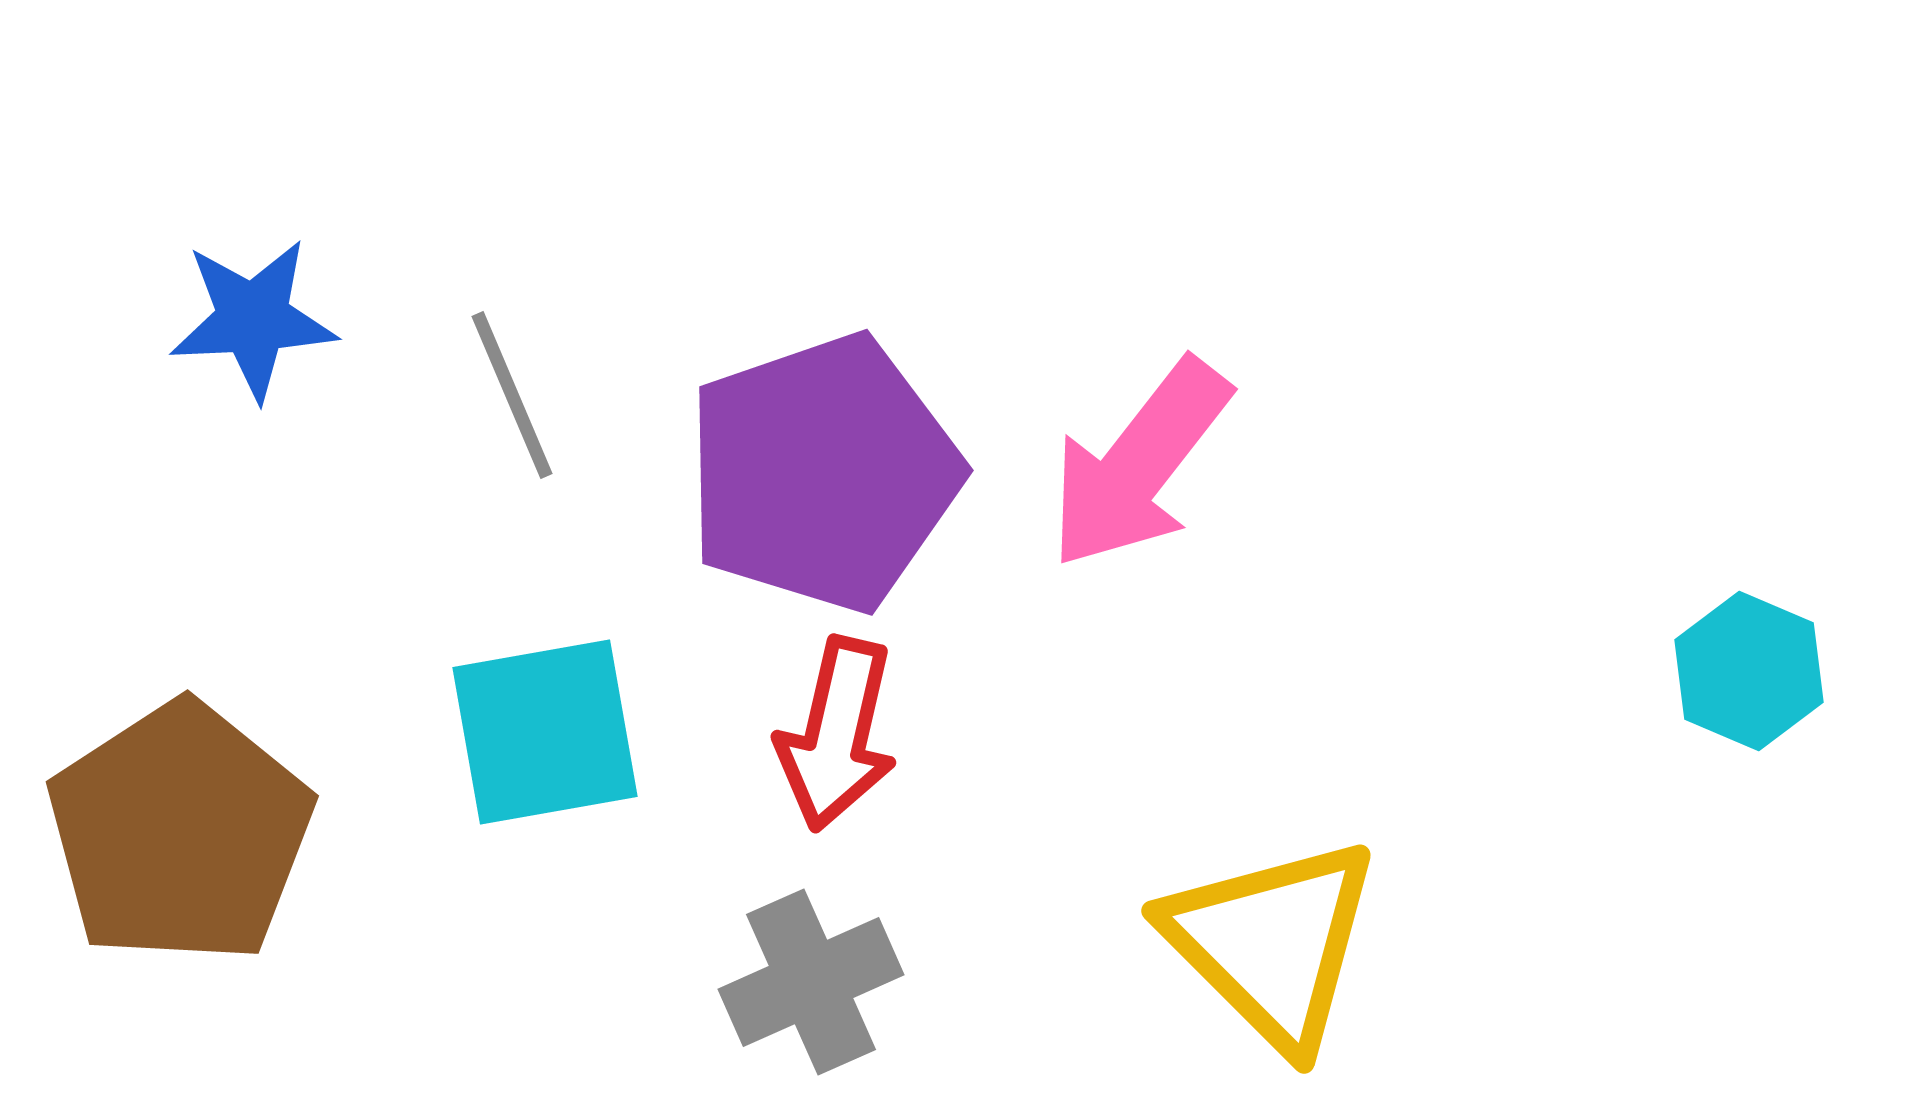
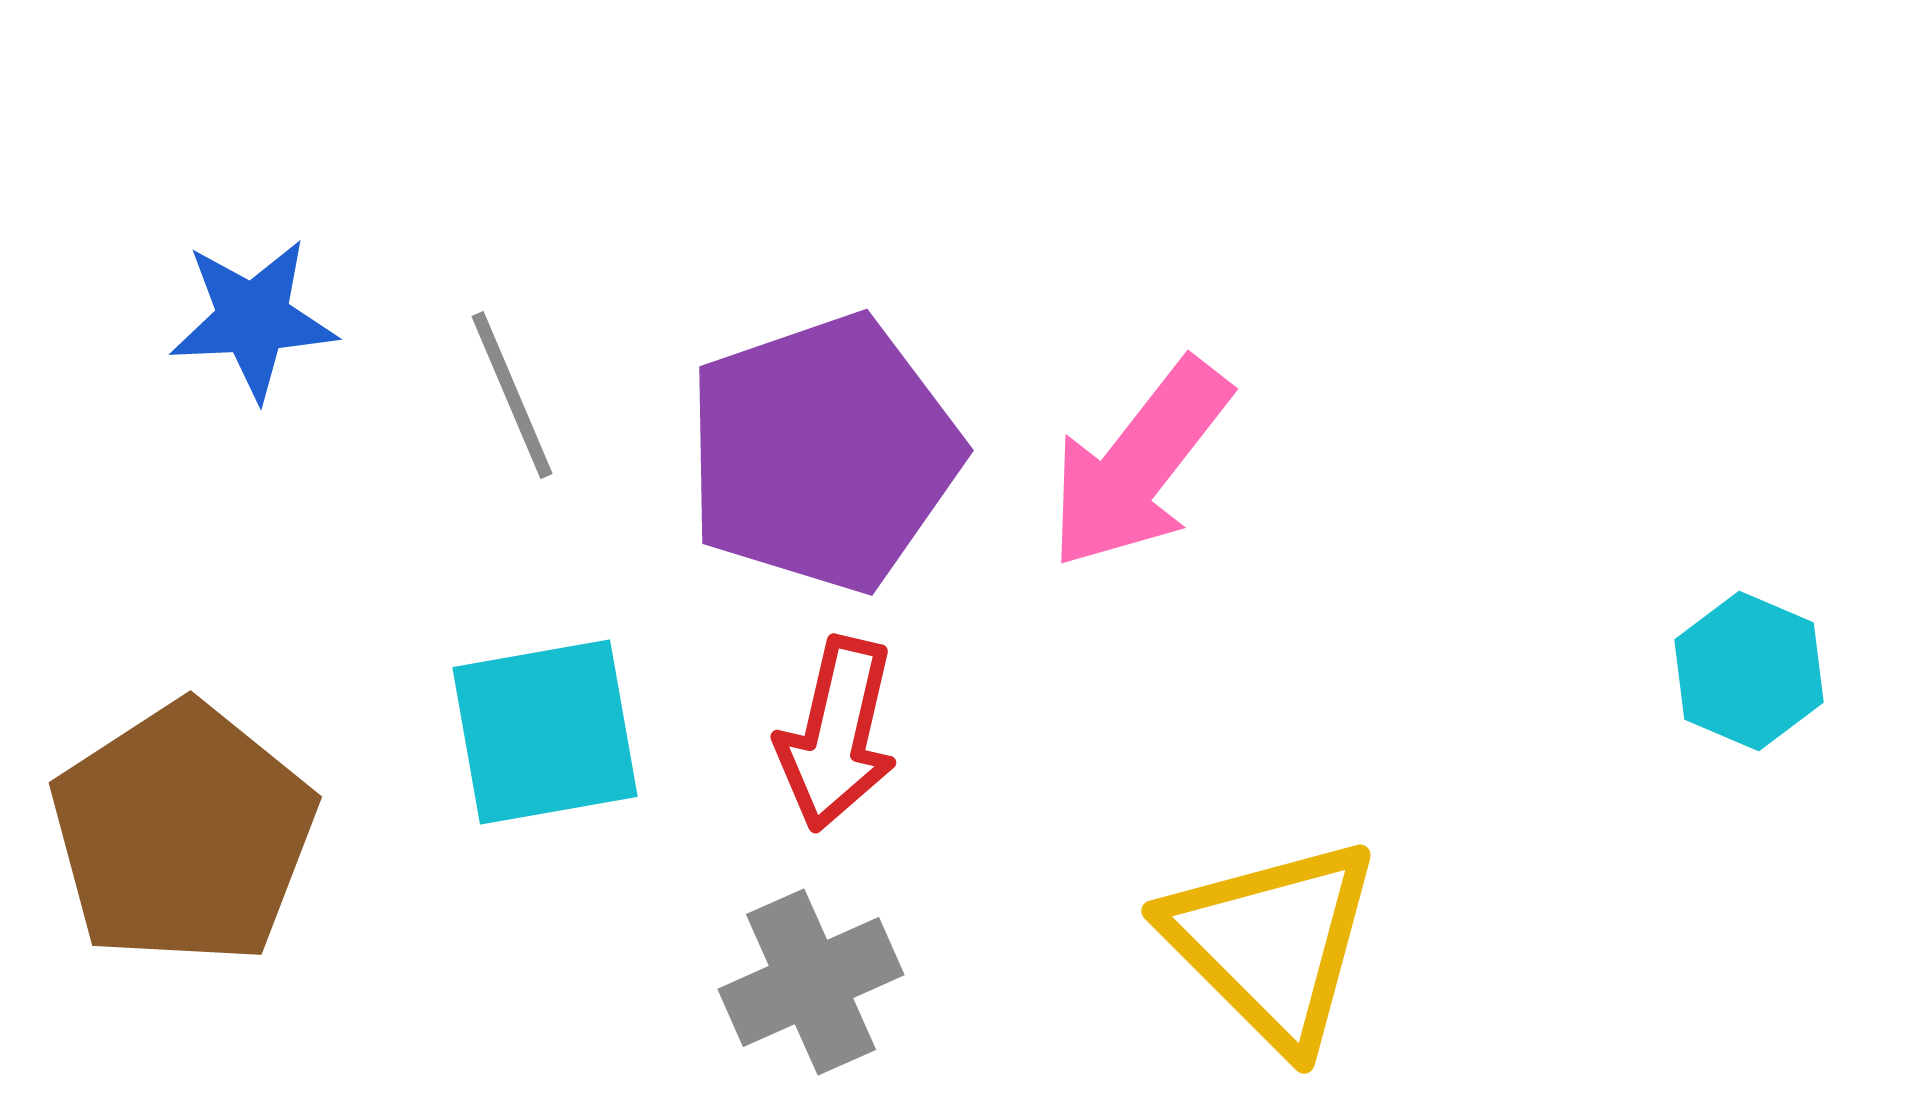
purple pentagon: moved 20 px up
brown pentagon: moved 3 px right, 1 px down
